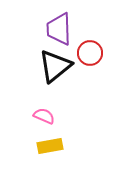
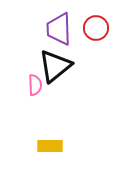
red circle: moved 6 px right, 25 px up
pink semicircle: moved 9 px left, 31 px up; rotated 65 degrees clockwise
yellow rectangle: rotated 10 degrees clockwise
